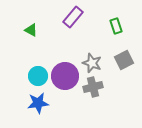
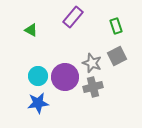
gray square: moved 7 px left, 4 px up
purple circle: moved 1 px down
